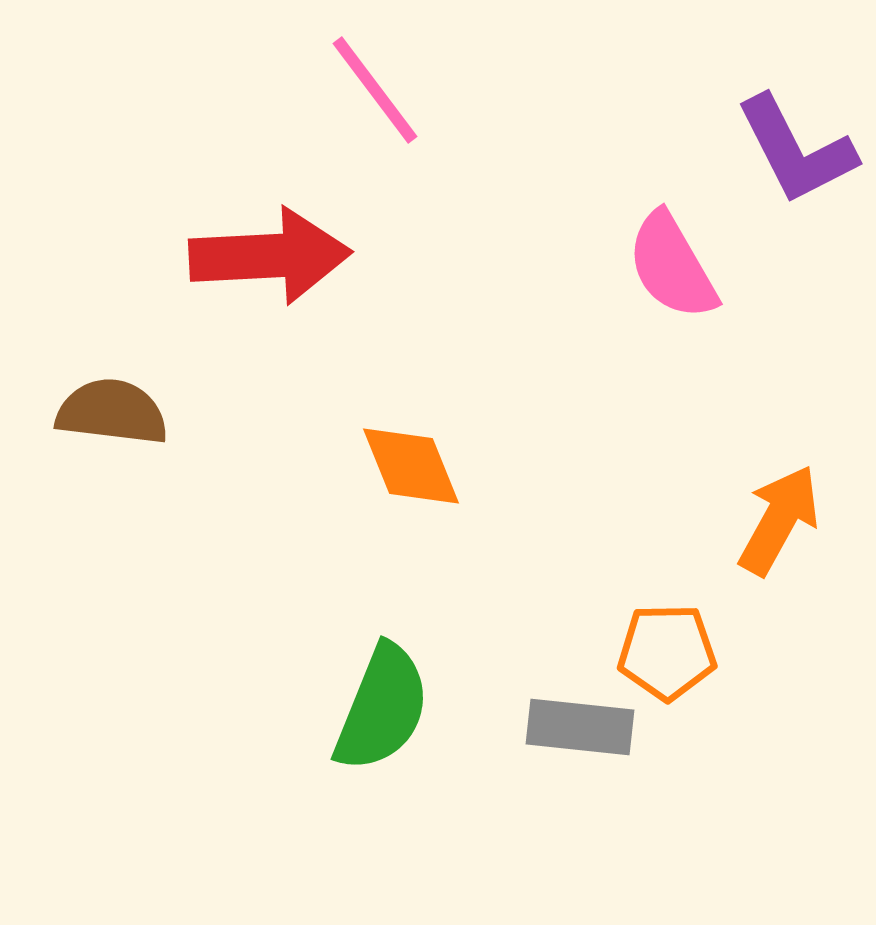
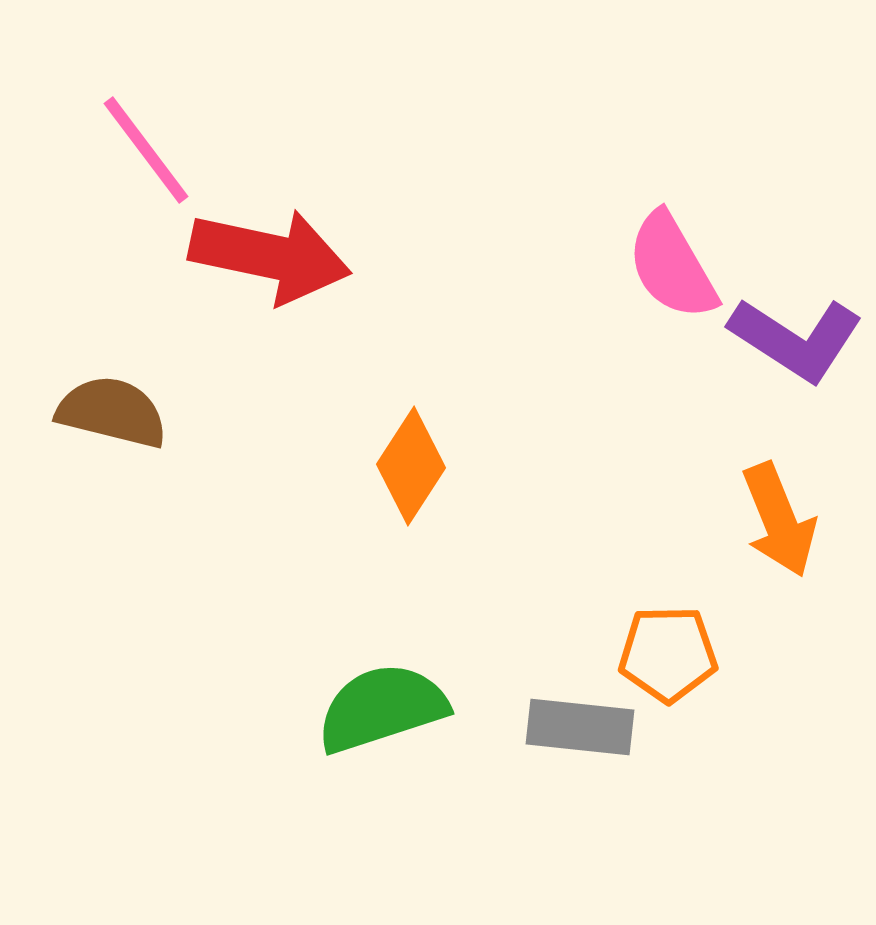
pink line: moved 229 px left, 60 px down
purple L-shape: moved 189 px down; rotated 30 degrees counterclockwise
red arrow: rotated 15 degrees clockwise
brown semicircle: rotated 7 degrees clockwise
orange diamond: rotated 55 degrees clockwise
orange arrow: rotated 129 degrees clockwise
orange pentagon: moved 1 px right, 2 px down
green semicircle: rotated 130 degrees counterclockwise
